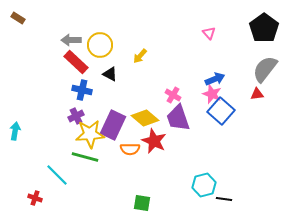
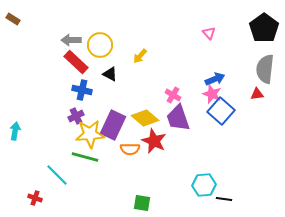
brown rectangle: moved 5 px left, 1 px down
gray semicircle: rotated 32 degrees counterclockwise
cyan hexagon: rotated 10 degrees clockwise
